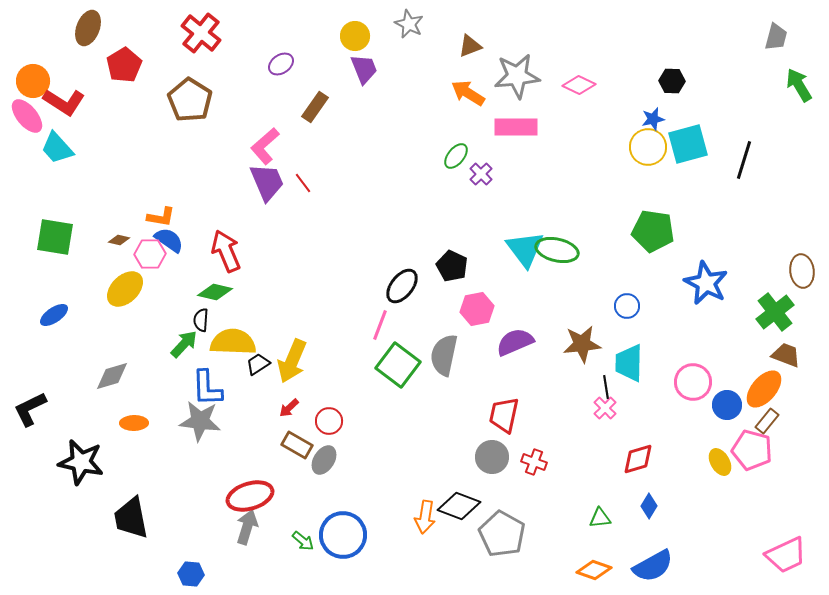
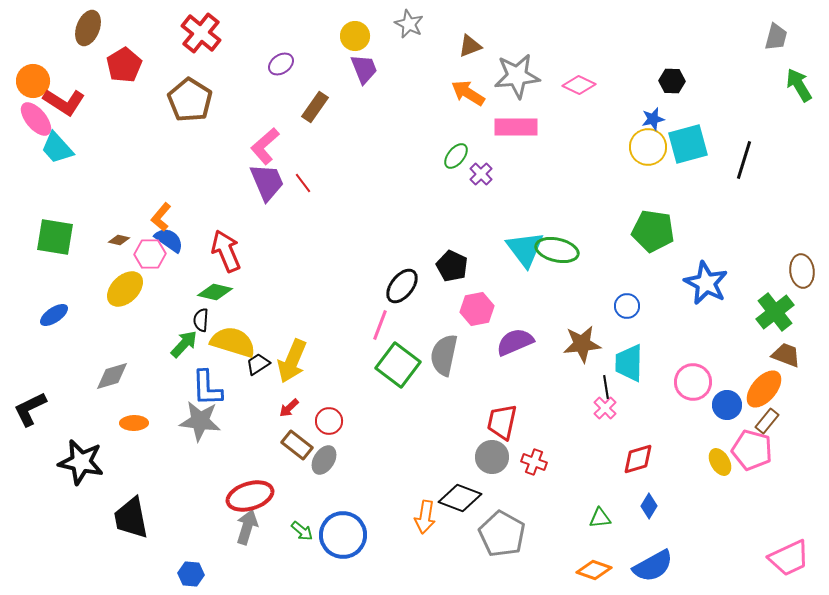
pink ellipse at (27, 116): moved 9 px right, 3 px down
orange L-shape at (161, 217): rotated 120 degrees clockwise
yellow semicircle at (233, 342): rotated 15 degrees clockwise
red trapezoid at (504, 415): moved 2 px left, 7 px down
brown rectangle at (297, 445): rotated 8 degrees clockwise
black diamond at (459, 506): moved 1 px right, 8 px up
green arrow at (303, 541): moved 1 px left, 10 px up
pink trapezoid at (786, 555): moved 3 px right, 3 px down
